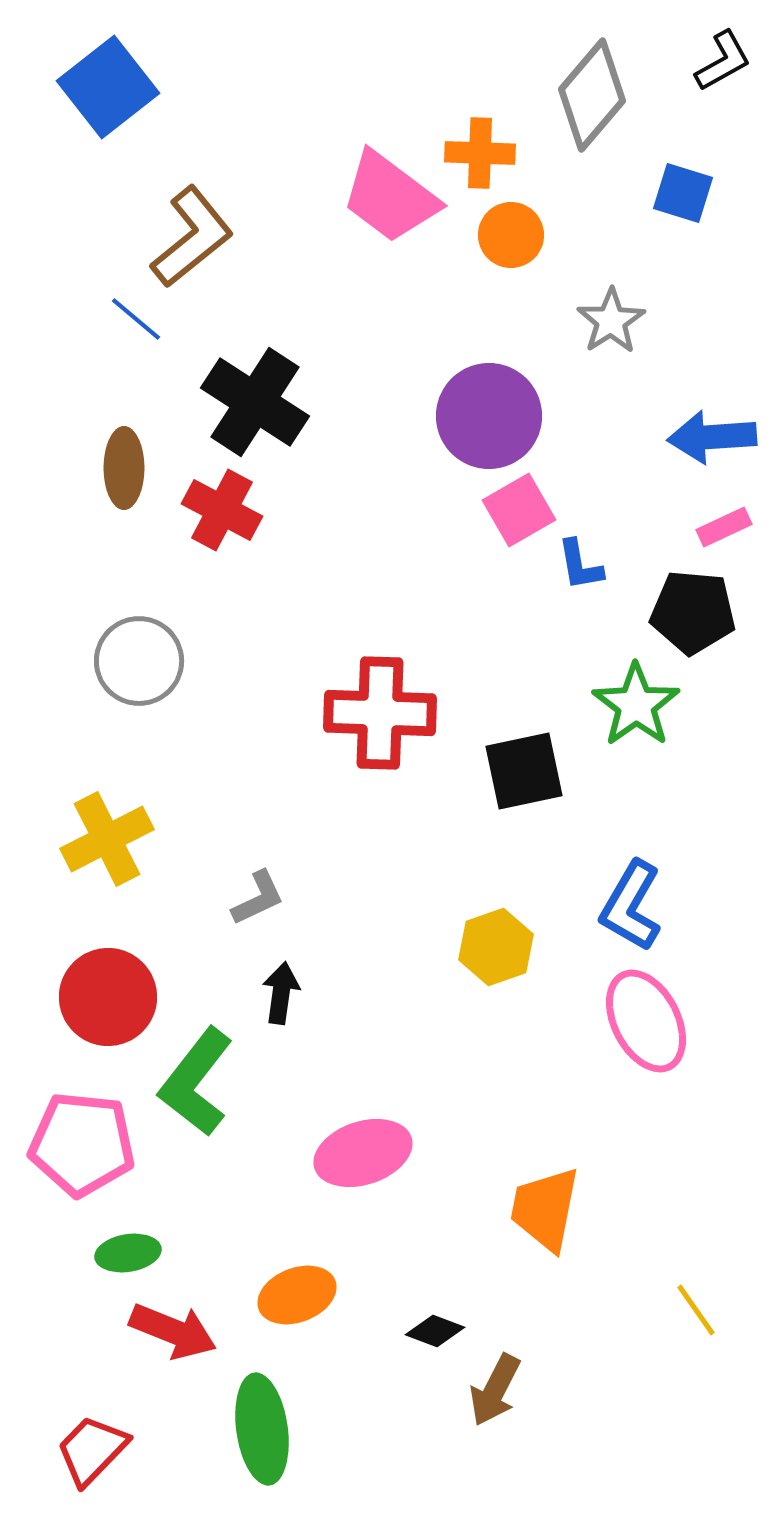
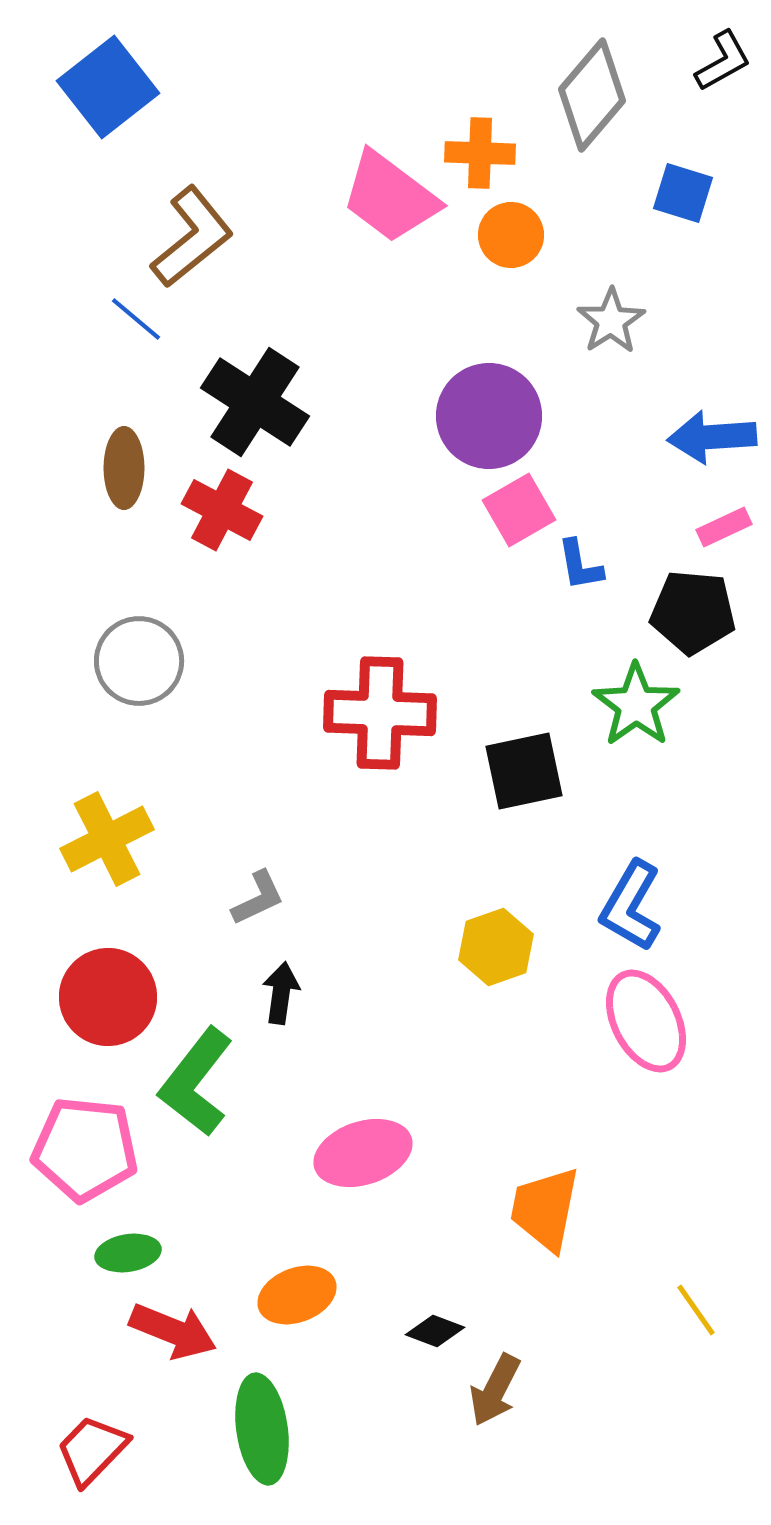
pink pentagon at (82, 1144): moved 3 px right, 5 px down
